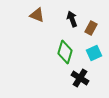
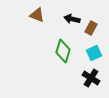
black arrow: rotated 56 degrees counterclockwise
green diamond: moved 2 px left, 1 px up
black cross: moved 11 px right
